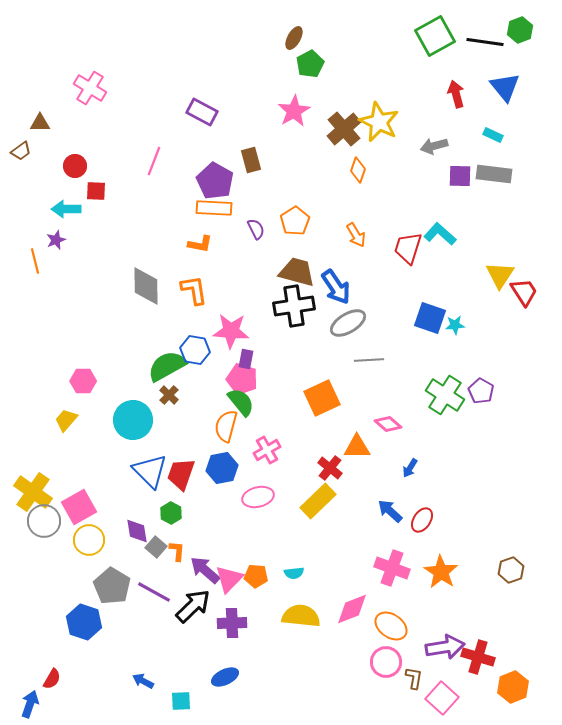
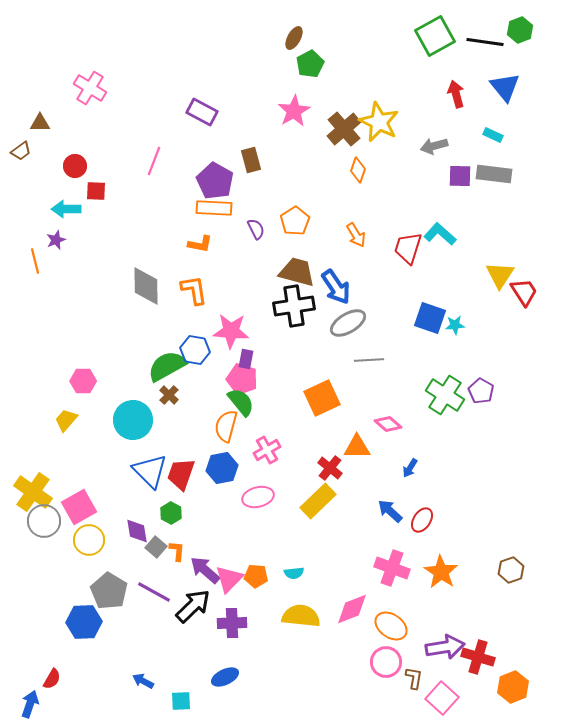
gray pentagon at (112, 586): moved 3 px left, 5 px down
blue hexagon at (84, 622): rotated 20 degrees counterclockwise
